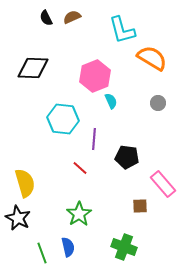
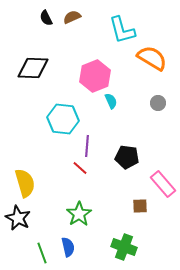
purple line: moved 7 px left, 7 px down
